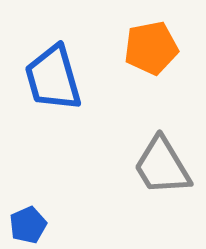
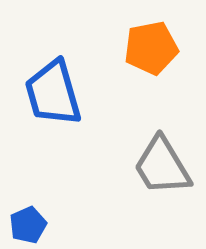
blue trapezoid: moved 15 px down
